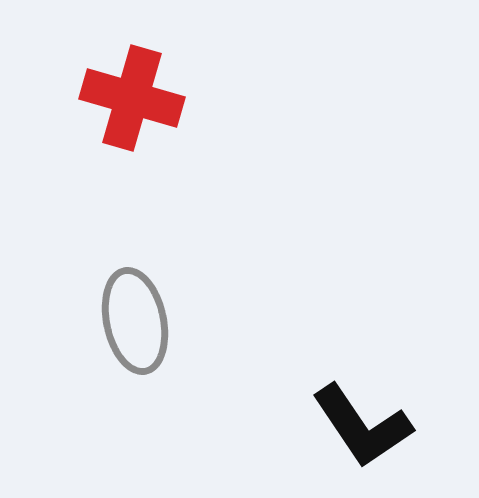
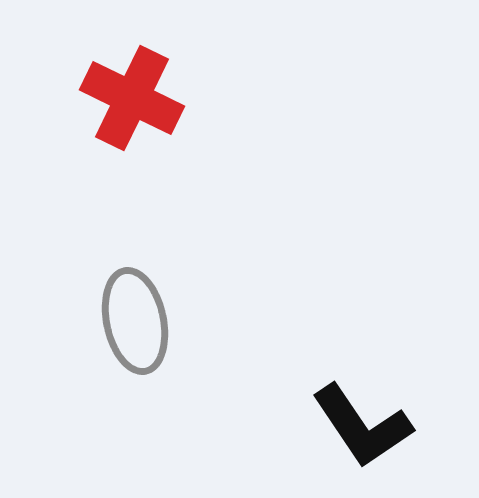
red cross: rotated 10 degrees clockwise
